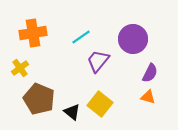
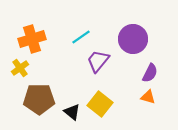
orange cross: moved 1 px left, 6 px down; rotated 8 degrees counterclockwise
brown pentagon: rotated 24 degrees counterclockwise
